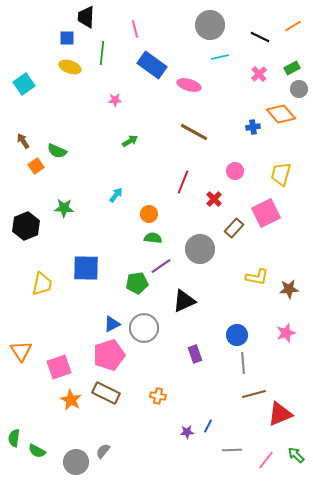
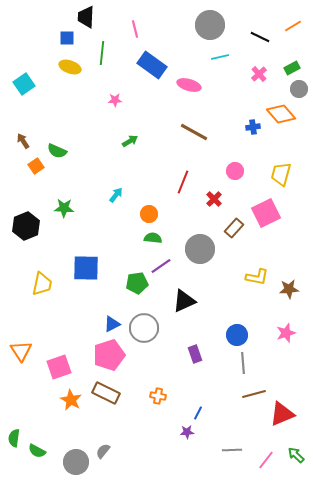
red triangle at (280, 414): moved 2 px right
blue line at (208, 426): moved 10 px left, 13 px up
